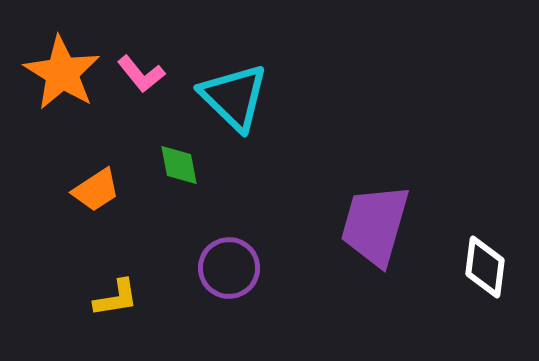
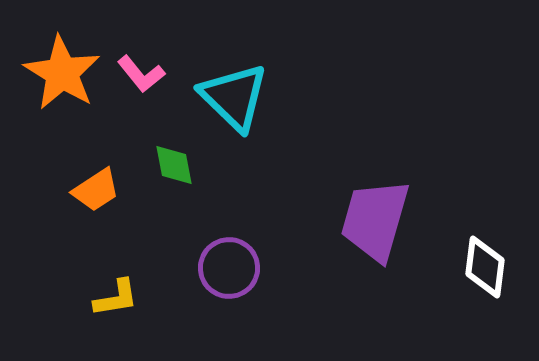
green diamond: moved 5 px left
purple trapezoid: moved 5 px up
